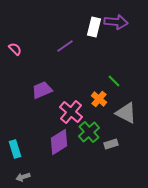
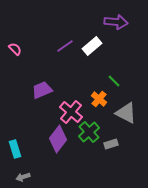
white rectangle: moved 2 px left, 19 px down; rotated 36 degrees clockwise
purple diamond: moved 1 px left, 3 px up; rotated 20 degrees counterclockwise
